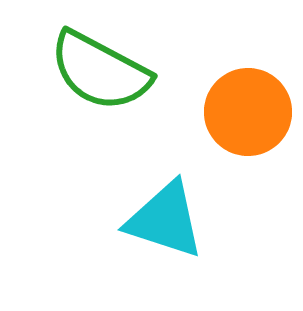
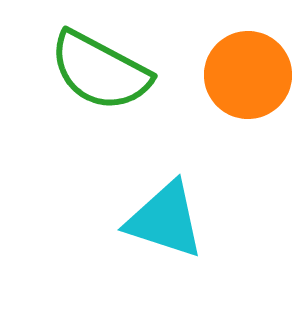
orange circle: moved 37 px up
